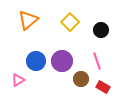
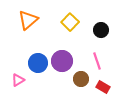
blue circle: moved 2 px right, 2 px down
